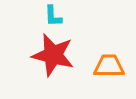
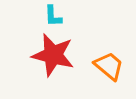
orange trapezoid: rotated 40 degrees clockwise
